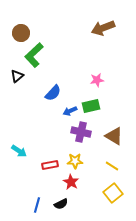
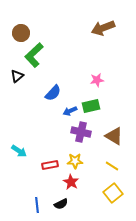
blue line: rotated 21 degrees counterclockwise
